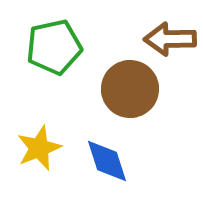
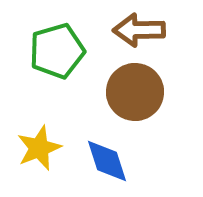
brown arrow: moved 31 px left, 9 px up
green pentagon: moved 3 px right, 4 px down; rotated 4 degrees counterclockwise
brown circle: moved 5 px right, 3 px down
